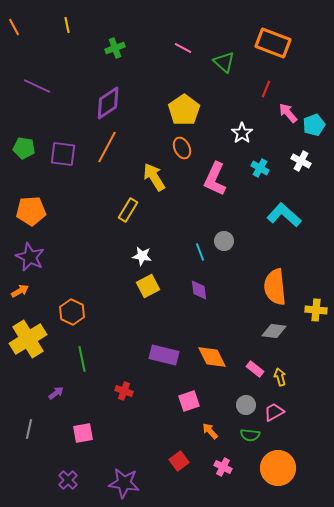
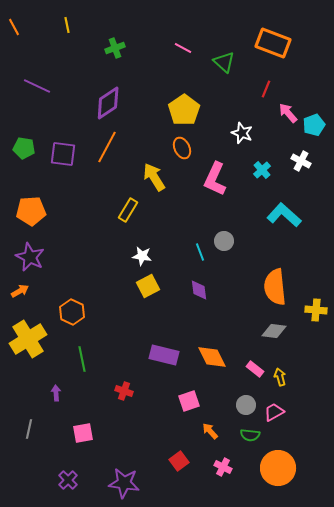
white star at (242, 133): rotated 15 degrees counterclockwise
cyan cross at (260, 168): moved 2 px right, 2 px down; rotated 18 degrees clockwise
purple arrow at (56, 393): rotated 56 degrees counterclockwise
